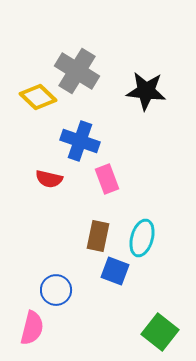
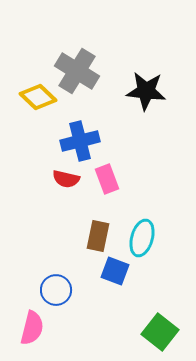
blue cross: rotated 33 degrees counterclockwise
red semicircle: moved 17 px right
